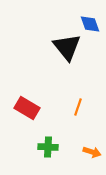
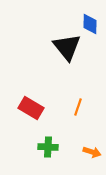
blue diamond: rotated 20 degrees clockwise
red rectangle: moved 4 px right
